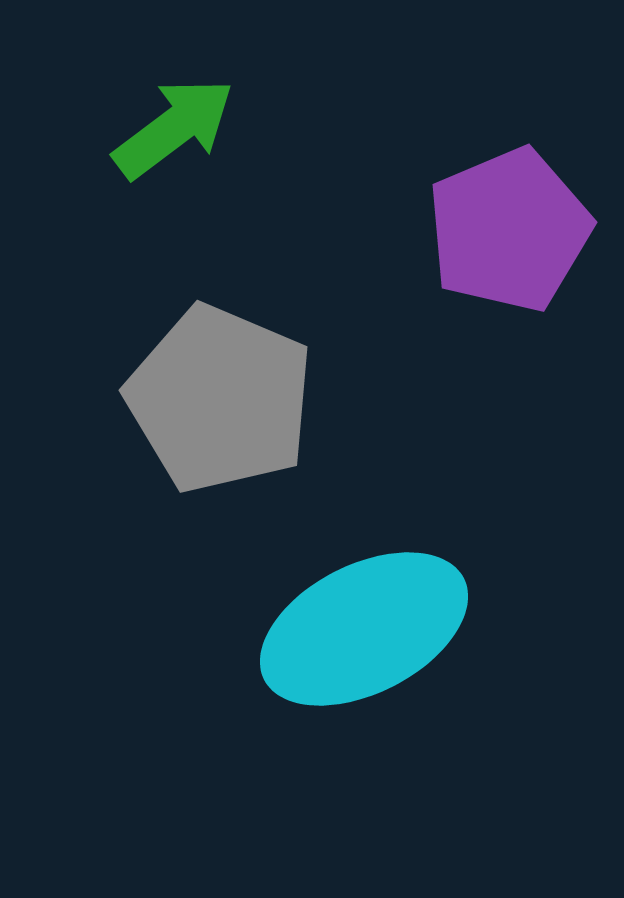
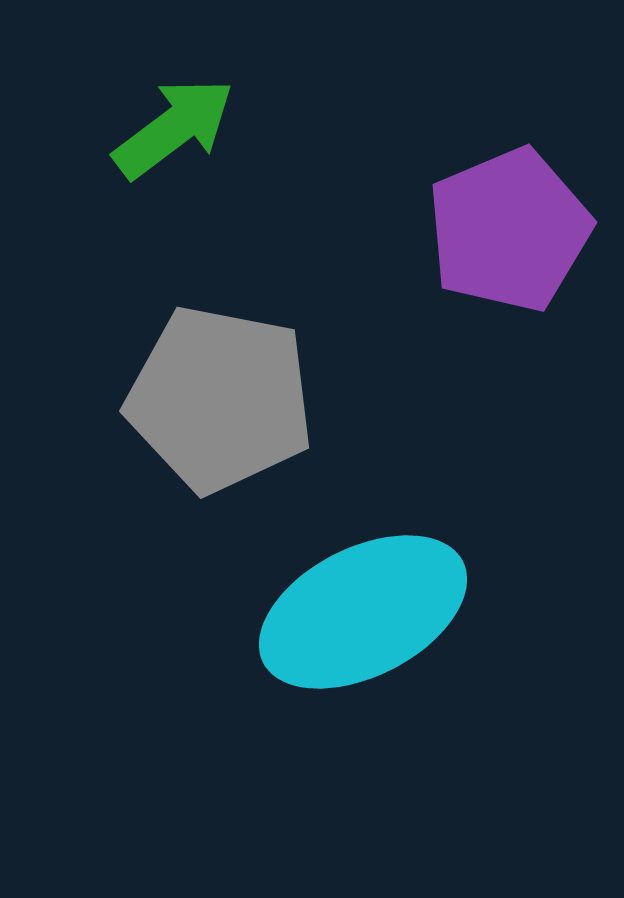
gray pentagon: rotated 12 degrees counterclockwise
cyan ellipse: moved 1 px left, 17 px up
